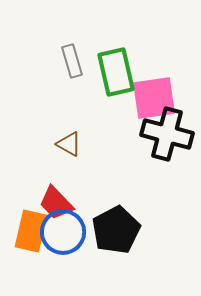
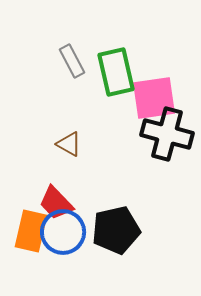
gray rectangle: rotated 12 degrees counterclockwise
black pentagon: rotated 15 degrees clockwise
